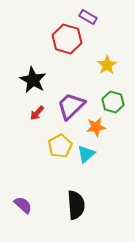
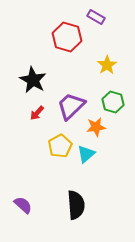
purple rectangle: moved 8 px right
red hexagon: moved 2 px up
